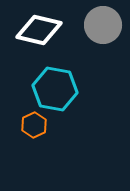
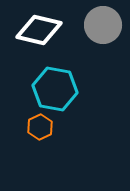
orange hexagon: moved 6 px right, 2 px down
